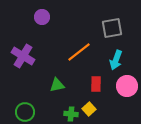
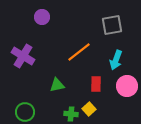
gray square: moved 3 px up
